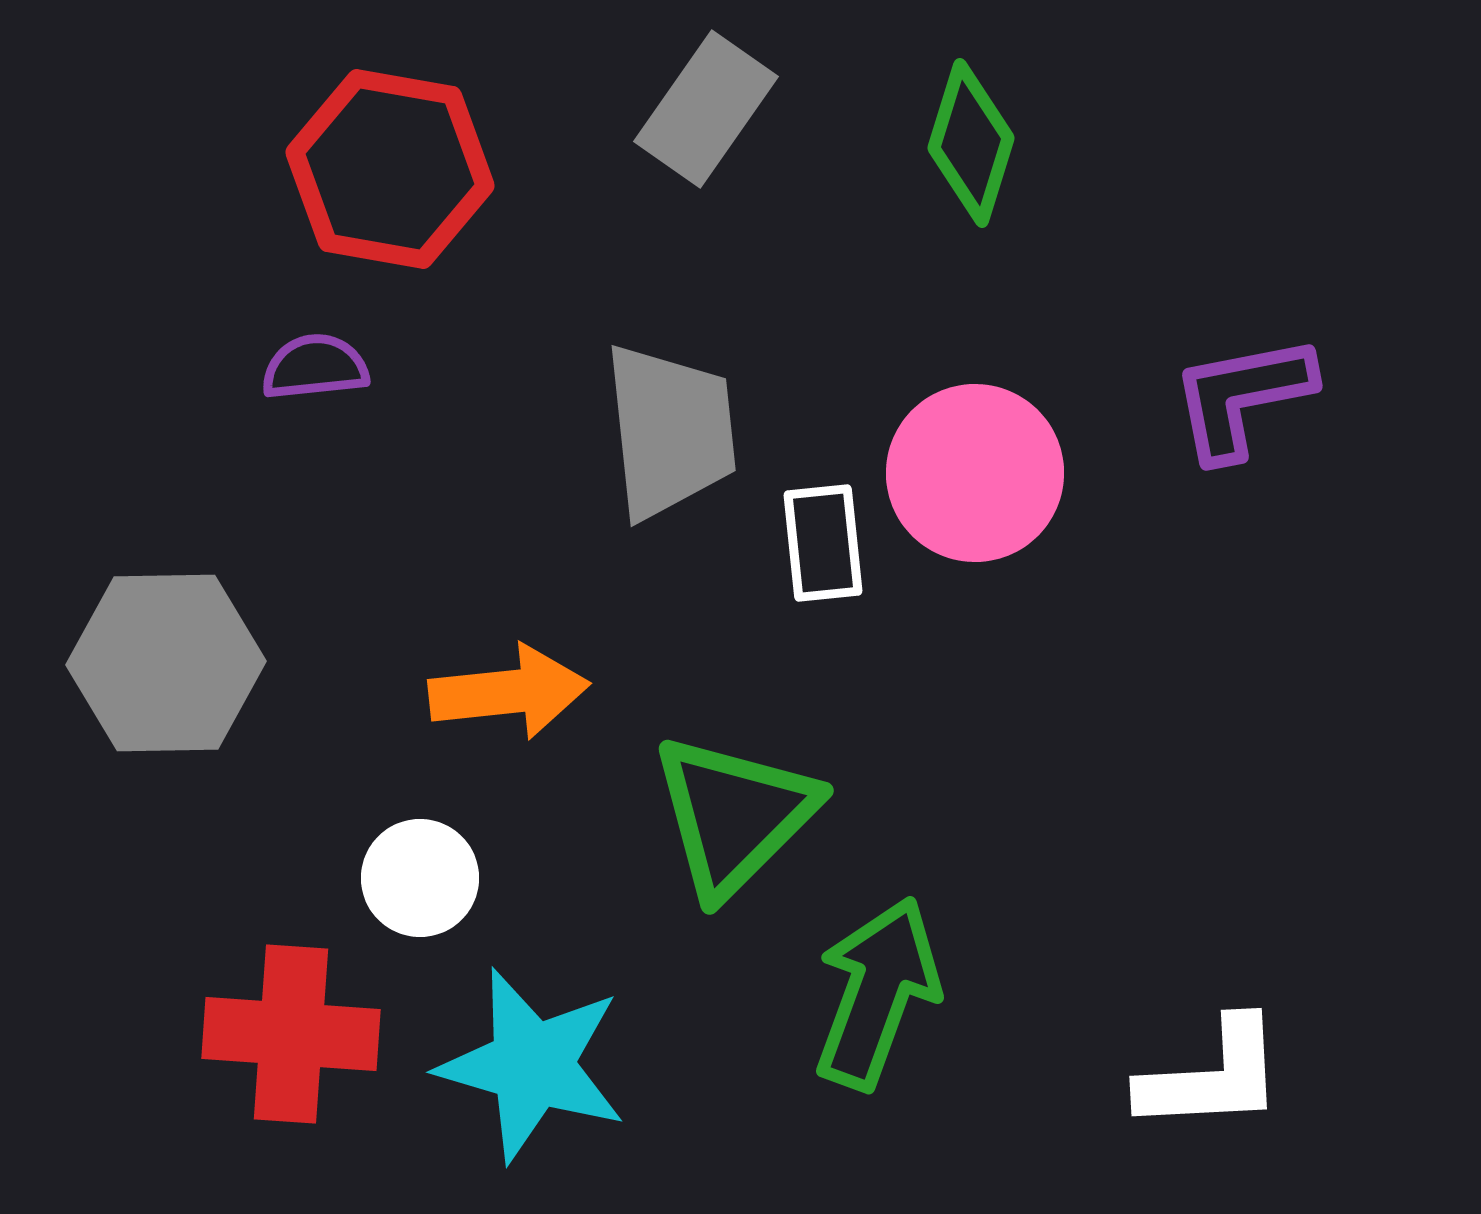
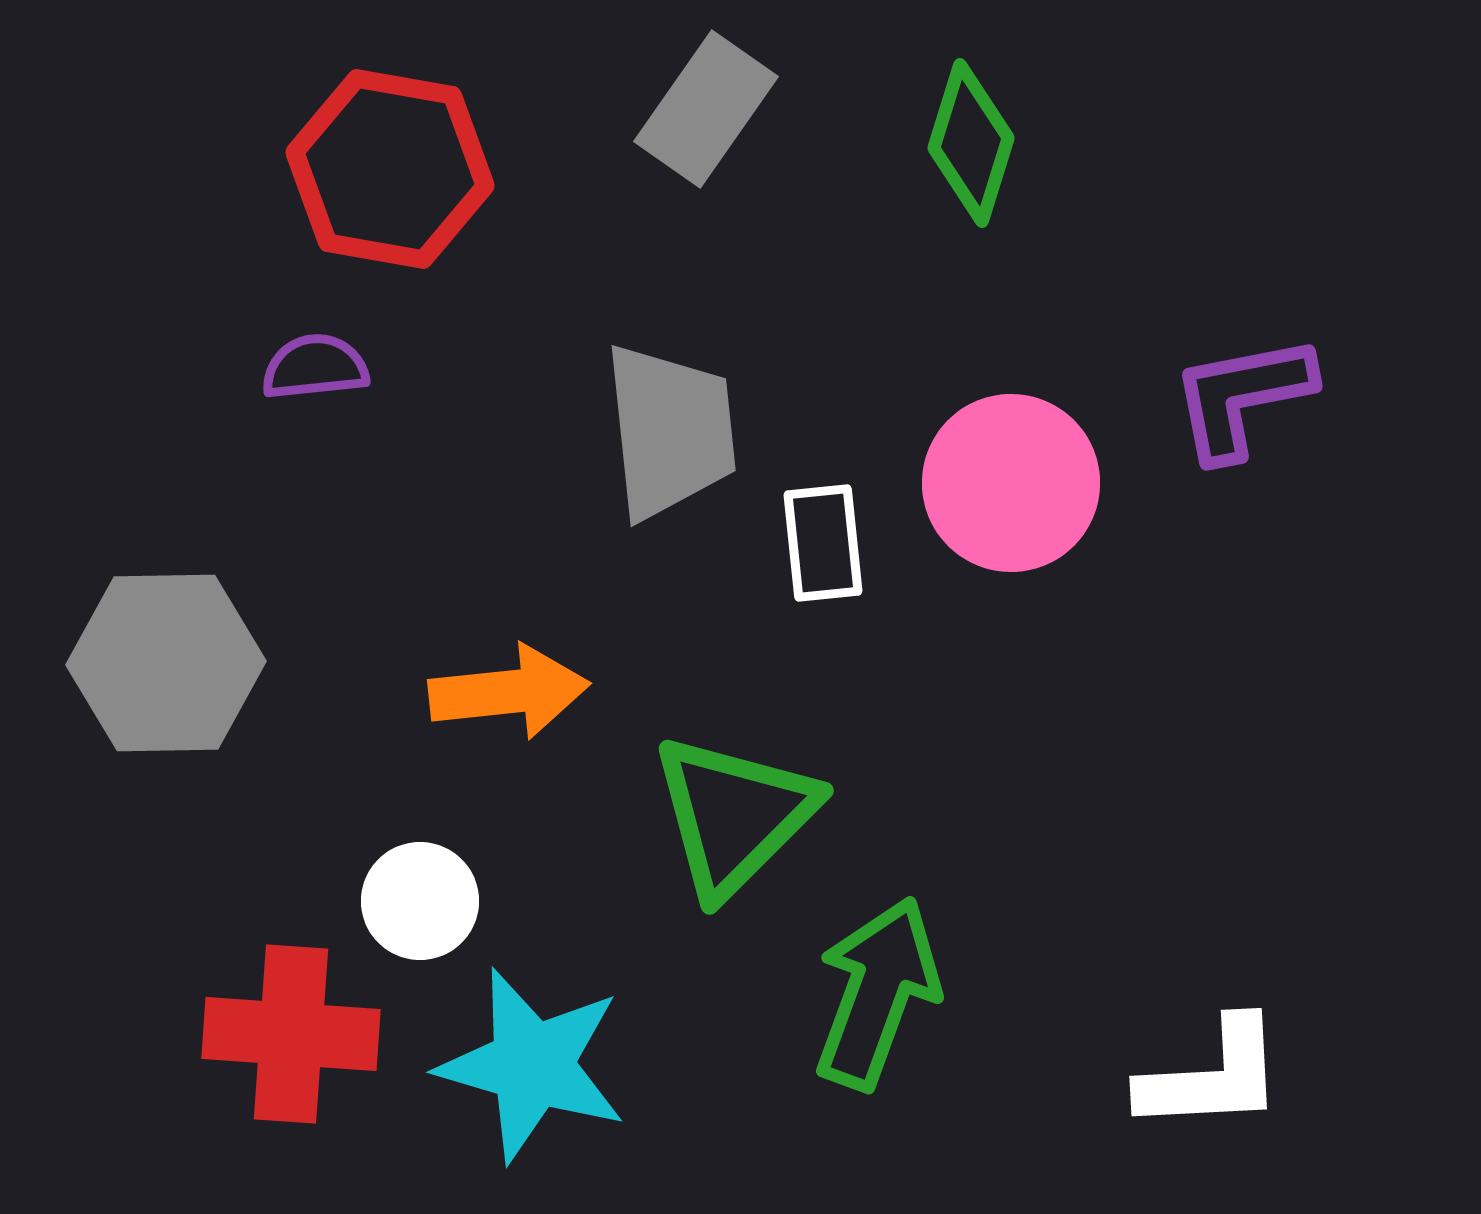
pink circle: moved 36 px right, 10 px down
white circle: moved 23 px down
